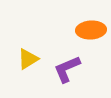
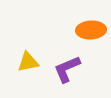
yellow triangle: moved 3 px down; rotated 20 degrees clockwise
